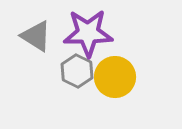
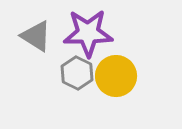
gray hexagon: moved 2 px down
yellow circle: moved 1 px right, 1 px up
